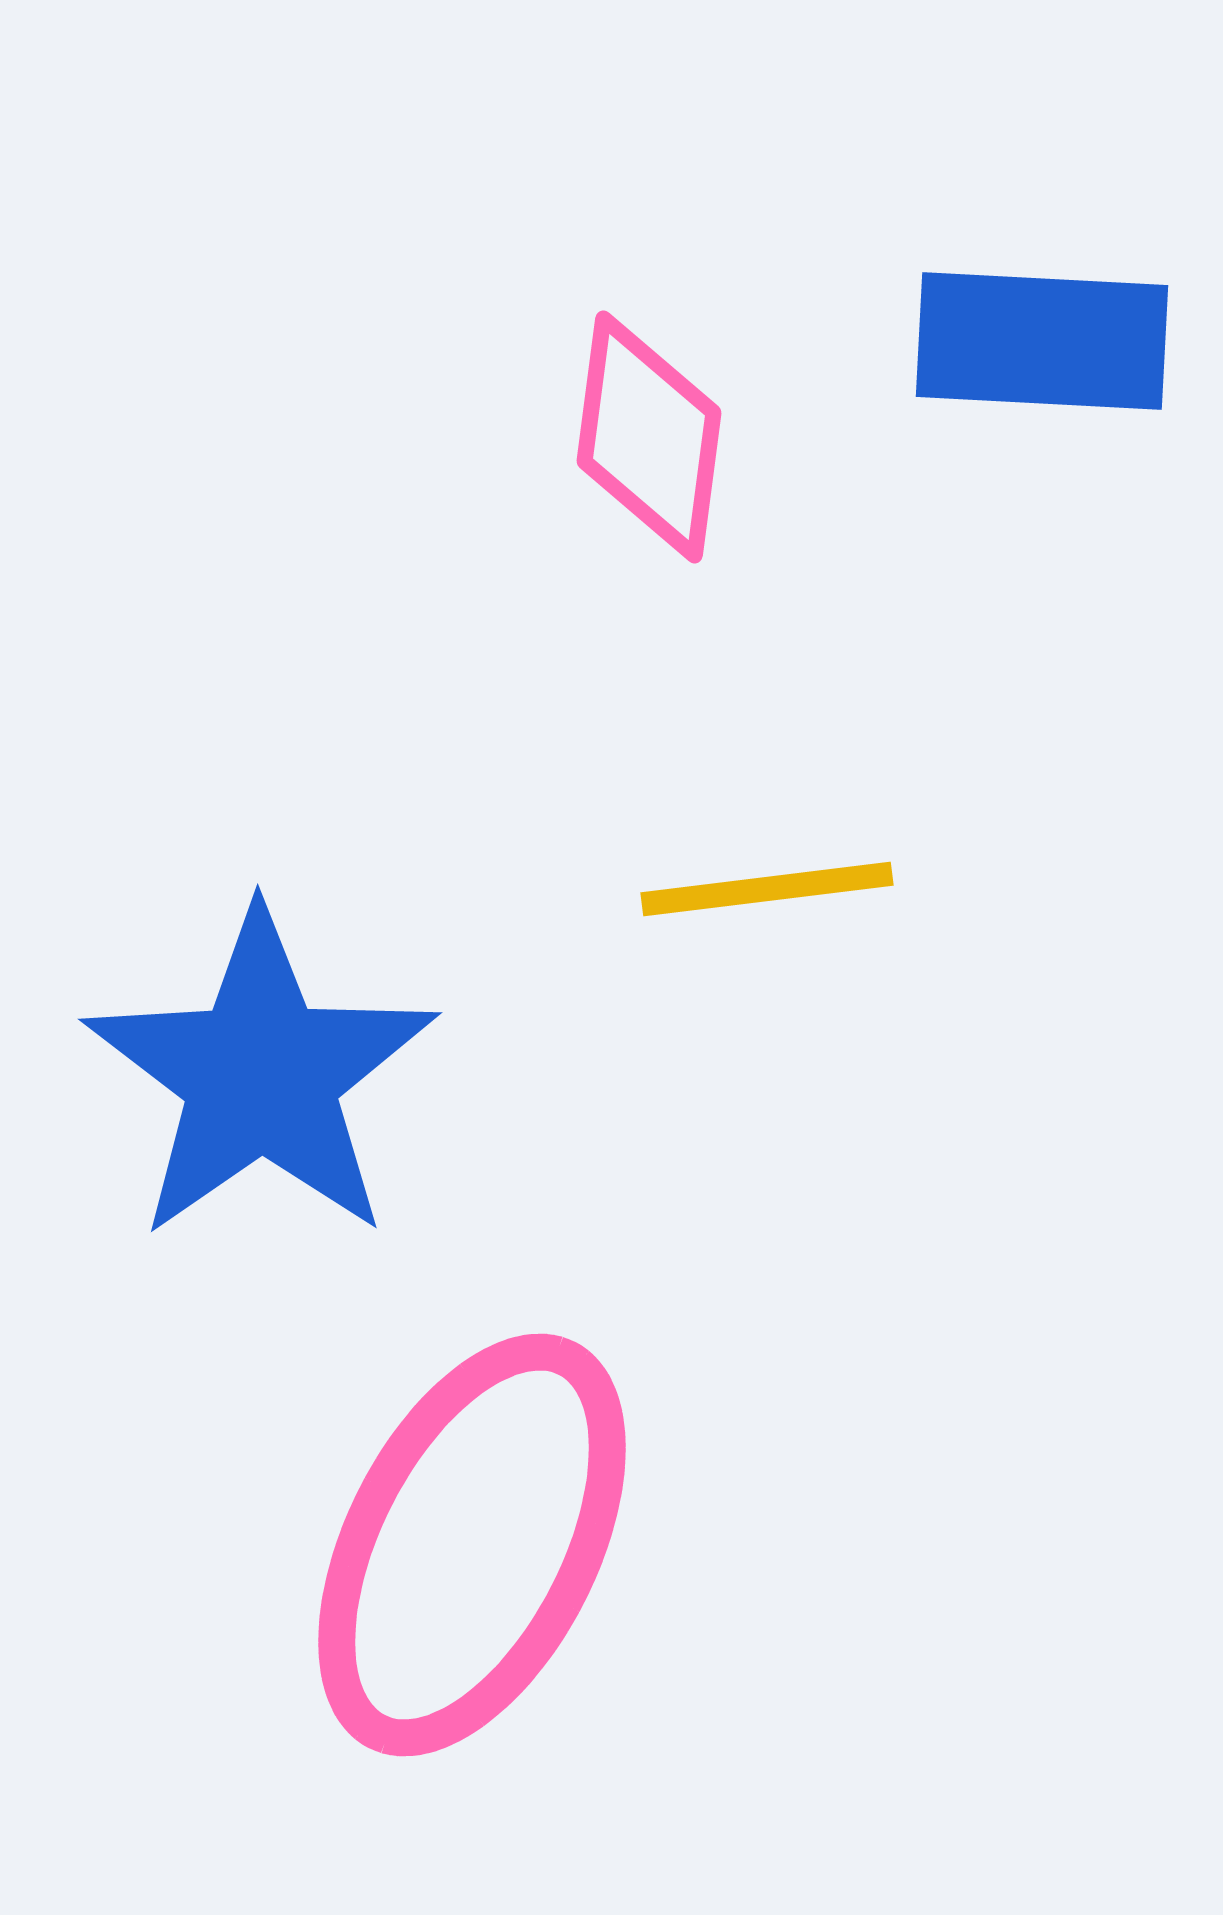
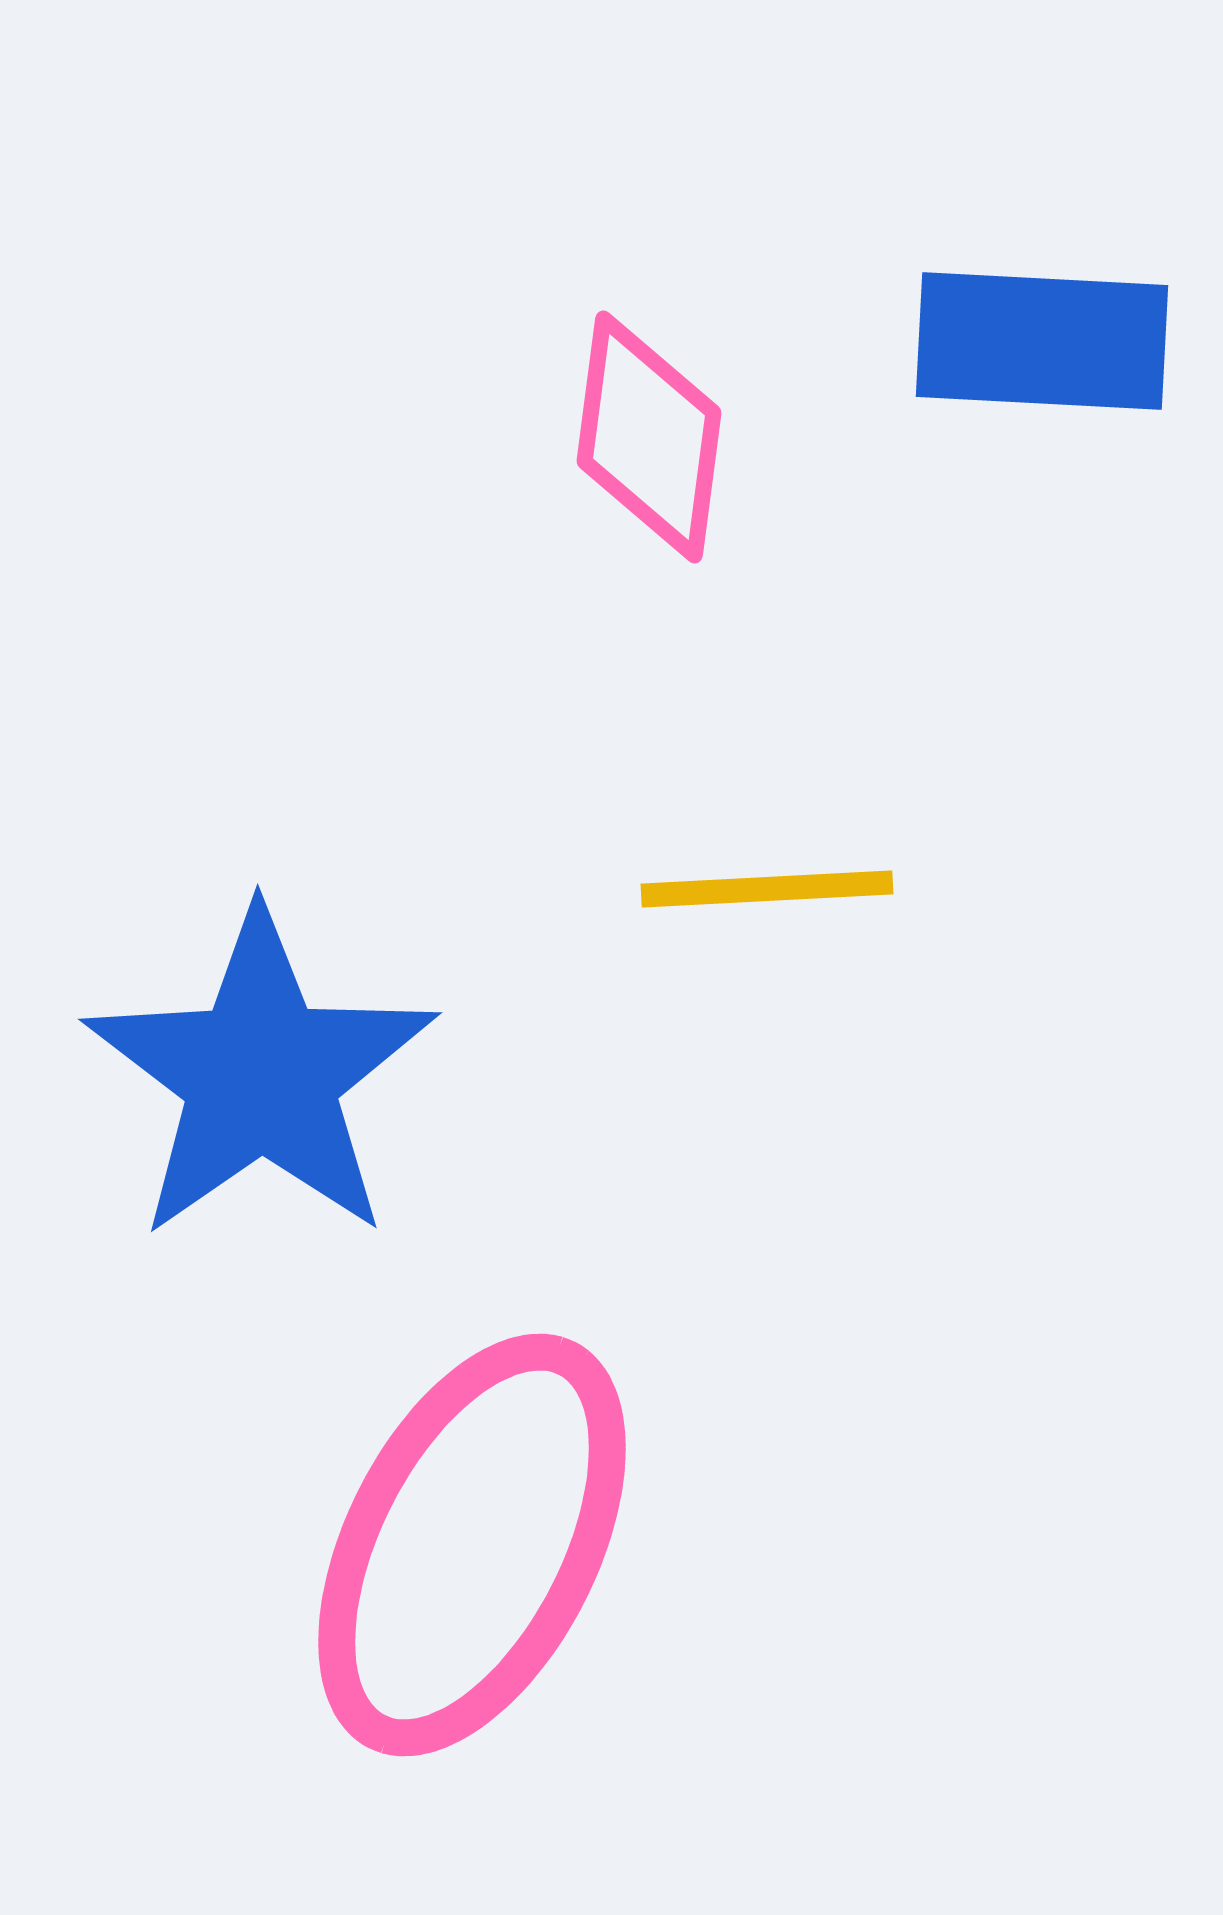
yellow line: rotated 4 degrees clockwise
